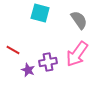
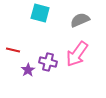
gray semicircle: moved 1 px right; rotated 78 degrees counterclockwise
red line: rotated 16 degrees counterclockwise
purple cross: rotated 24 degrees clockwise
purple star: rotated 16 degrees clockwise
